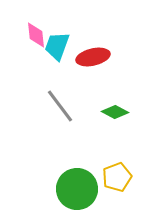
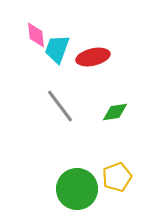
cyan trapezoid: moved 3 px down
green diamond: rotated 36 degrees counterclockwise
